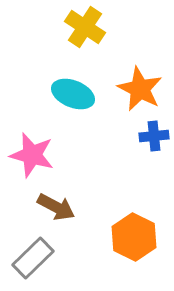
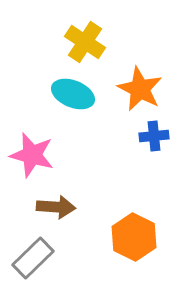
yellow cross: moved 15 px down
brown arrow: rotated 24 degrees counterclockwise
